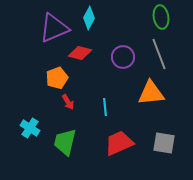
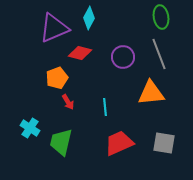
green trapezoid: moved 4 px left
